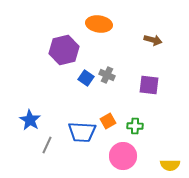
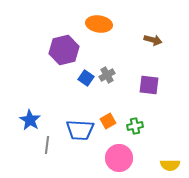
gray cross: rotated 35 degrees clockwise
green cross: rotated 14 degrees counterclockwise
blue trapezoid: moved 2 px left, 2 px up
gray line: rotated 18 degrees counterclockwise
pink circle: moved 4 px left, 2 px down
